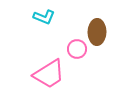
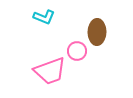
pink circle: moved 2 px down
pink trapezoid: moved 1 px right, 3 px up; rotated 12 degrees clockwise
